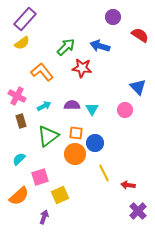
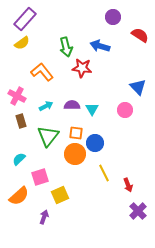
green arrow: rotated 120 degrees clockwise
cyan arrow: moved 2 px right
green triangle: rotated 15 degrees counterclockwise
red arrow: rotated 120 degrees counterclockwise
